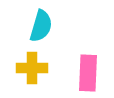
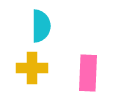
cyan semicircle: rotated 16 degrees counterclockwise
